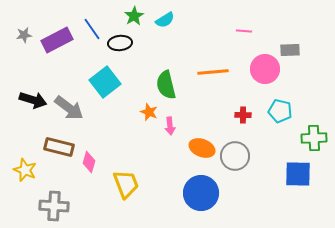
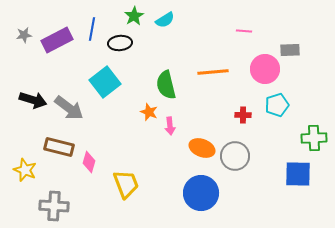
blue line: rotated 45 degrees clockwise
cyan pentagon: moved 3 px left, 6 px up; rotated 30 degrees counterclockwise
